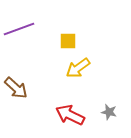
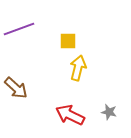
yellow arrow: rotated 140 degrees clockwise
